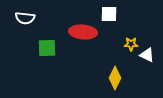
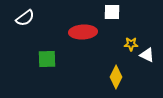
white square: moved 3 px right, 2 px up
white semicircle: rotated 42 degrees counterclockwise
red ellipse: rotated 8 degrees counterclockwise
green square: moved 11 px down
yellow diamond: moved 1 px right, 1 px up
